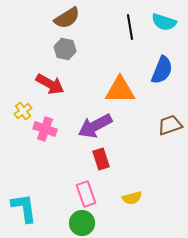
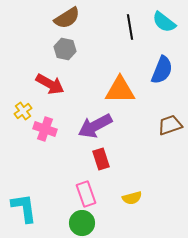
cyan semicircle: rotated 20 degrees clockwise
